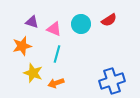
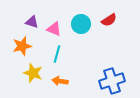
orange arrow: moved 4 px right, 2 px up; rotated 28 degrees clockwise
